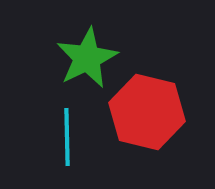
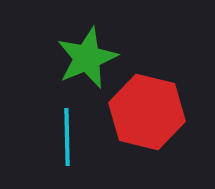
green star: rotated 4 degrees clockwise
